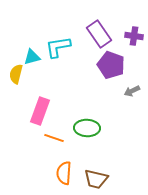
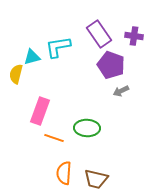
gray arrow: moved 11 px left
